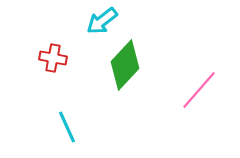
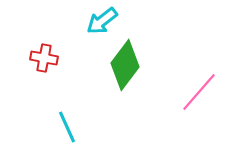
red cross: moved 9 px left
green diamond: rotated 6 degrees counterclockwise
pink line: moved 2 px down
